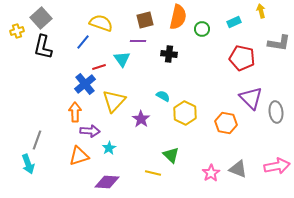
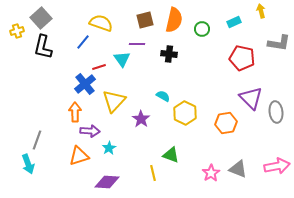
orange semicircle: moved 4 px left, 3 px down
purple line: moved 1 px left, 3 px down
orange hexagon: rotated 20 degrees counterclockwise
green triangle: rotated 24 degrees counterclockwise
yellow line: rotated 63 degrees clockwise
